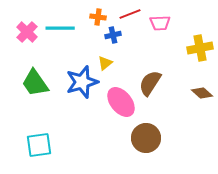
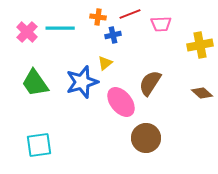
pink trapezoid: moved 1 px right, 1 px down
yellow cross: moved 3 px up
